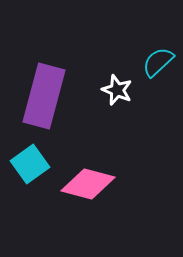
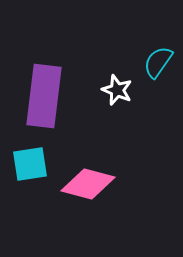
cyan semicircle: rotated 12 degrees counterclockwise
purple rectangle: rotated 8 degrees counterclockwise
cyan square: rotated 27 degrees clockwise
